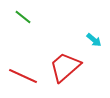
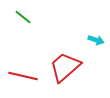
cyan arrow: moved 2 px right; rotated 21 degrees counterclockwise
red line: rotated 12 degrees counterclockwise
